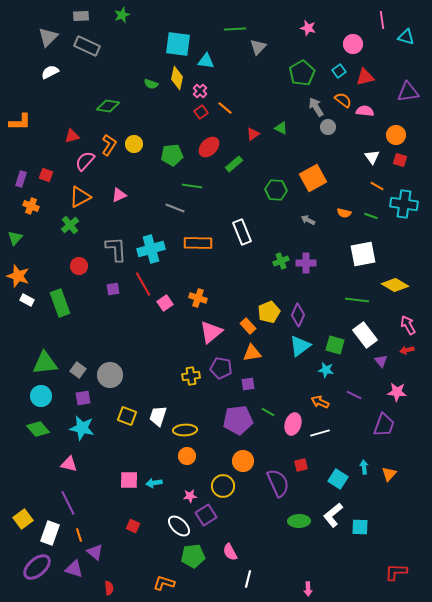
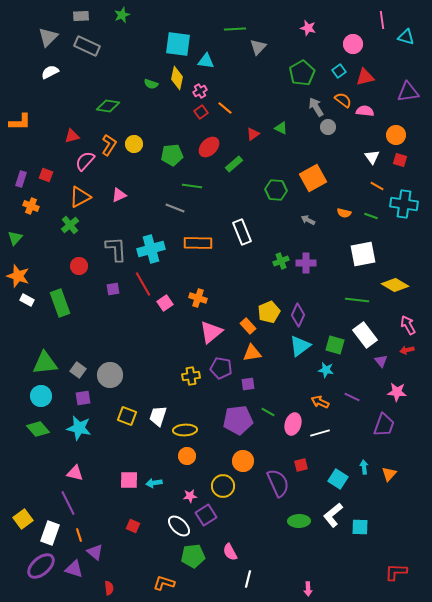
pink cross at (200, 91): rotated 16 degrees clockwise
purple line at (354, 395): moved 2 px left, 2 px down
cyan star at (82, 428): moved 3 px left
pink triangle at (69, 464): moved 6 px right, 9 px down
purple ellipse at (37, 567): moved 4 px right, 1 px up
